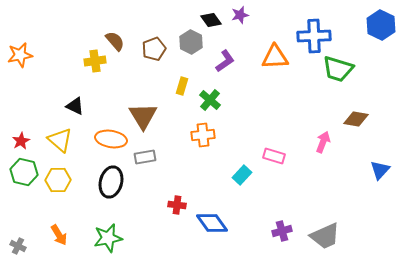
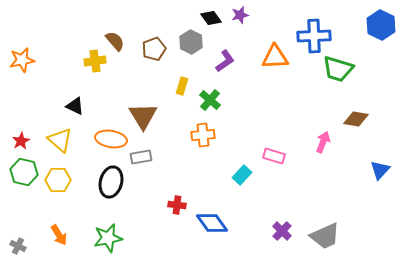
black diamond: moved 2 px up
orange star: moved 2 px right, 5 px down
gray rectangle: moved 4 px left
purple cross: rotated 30 degrees counterclockwise
